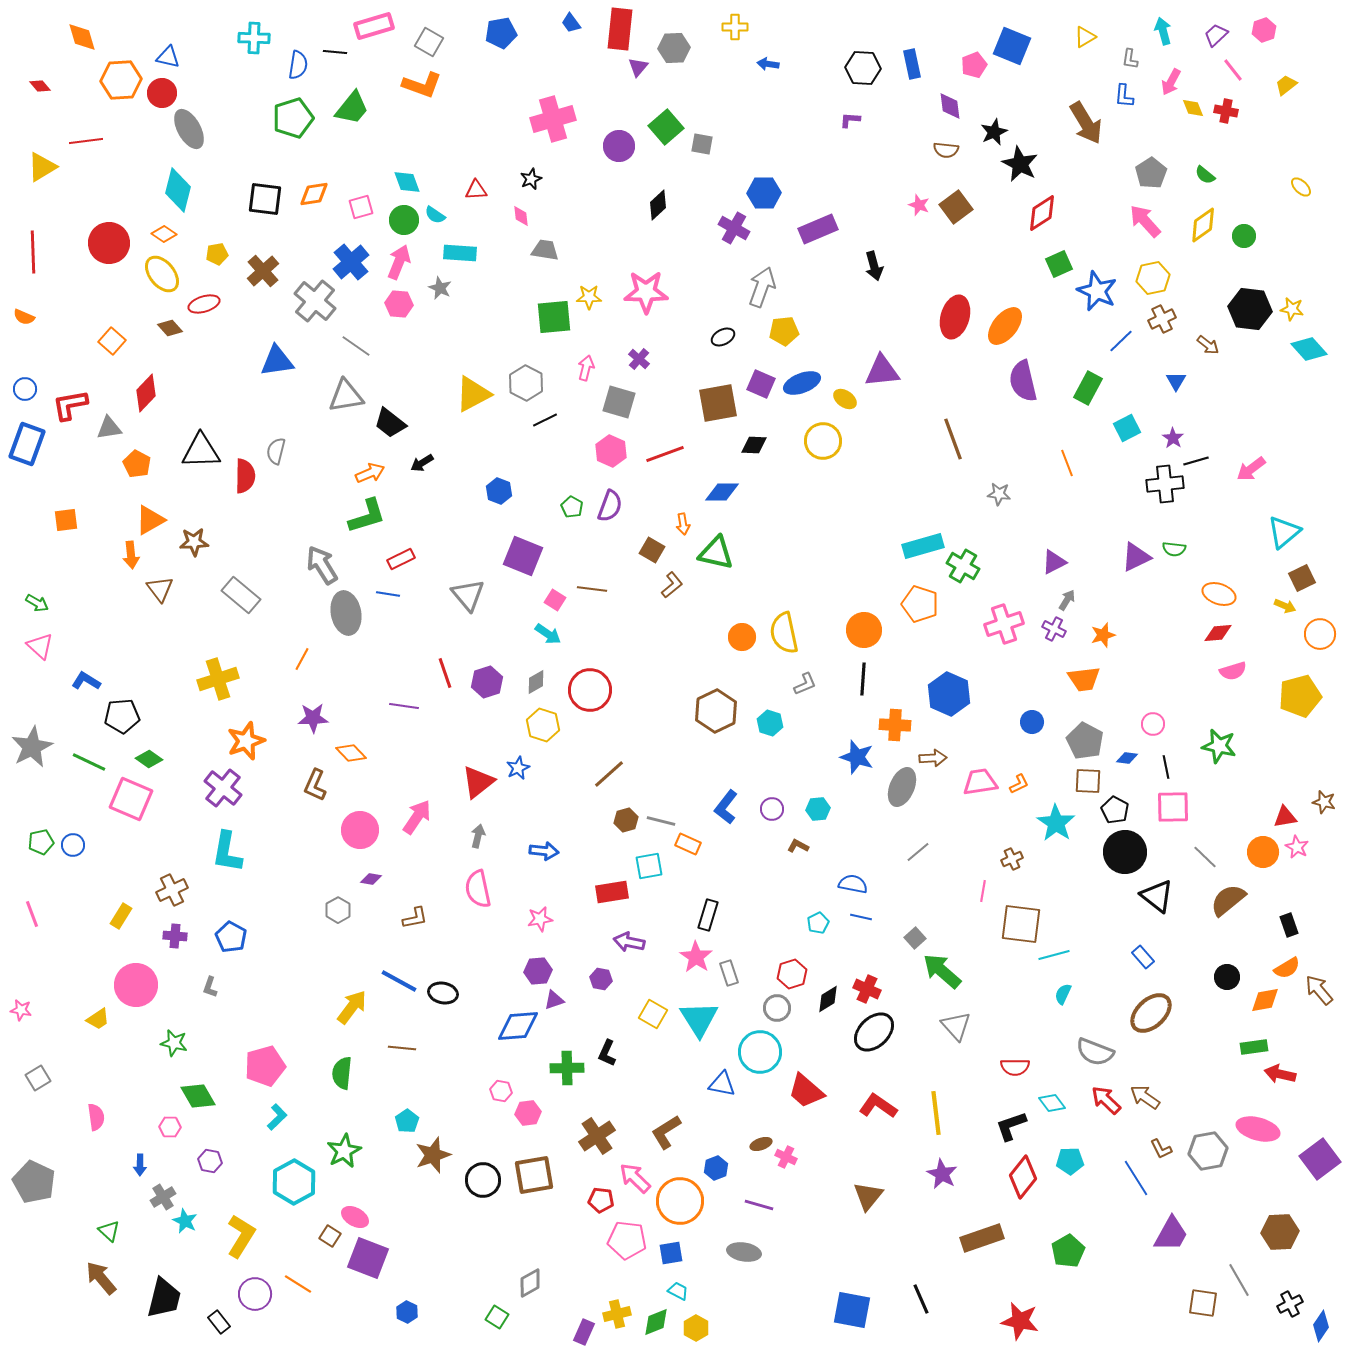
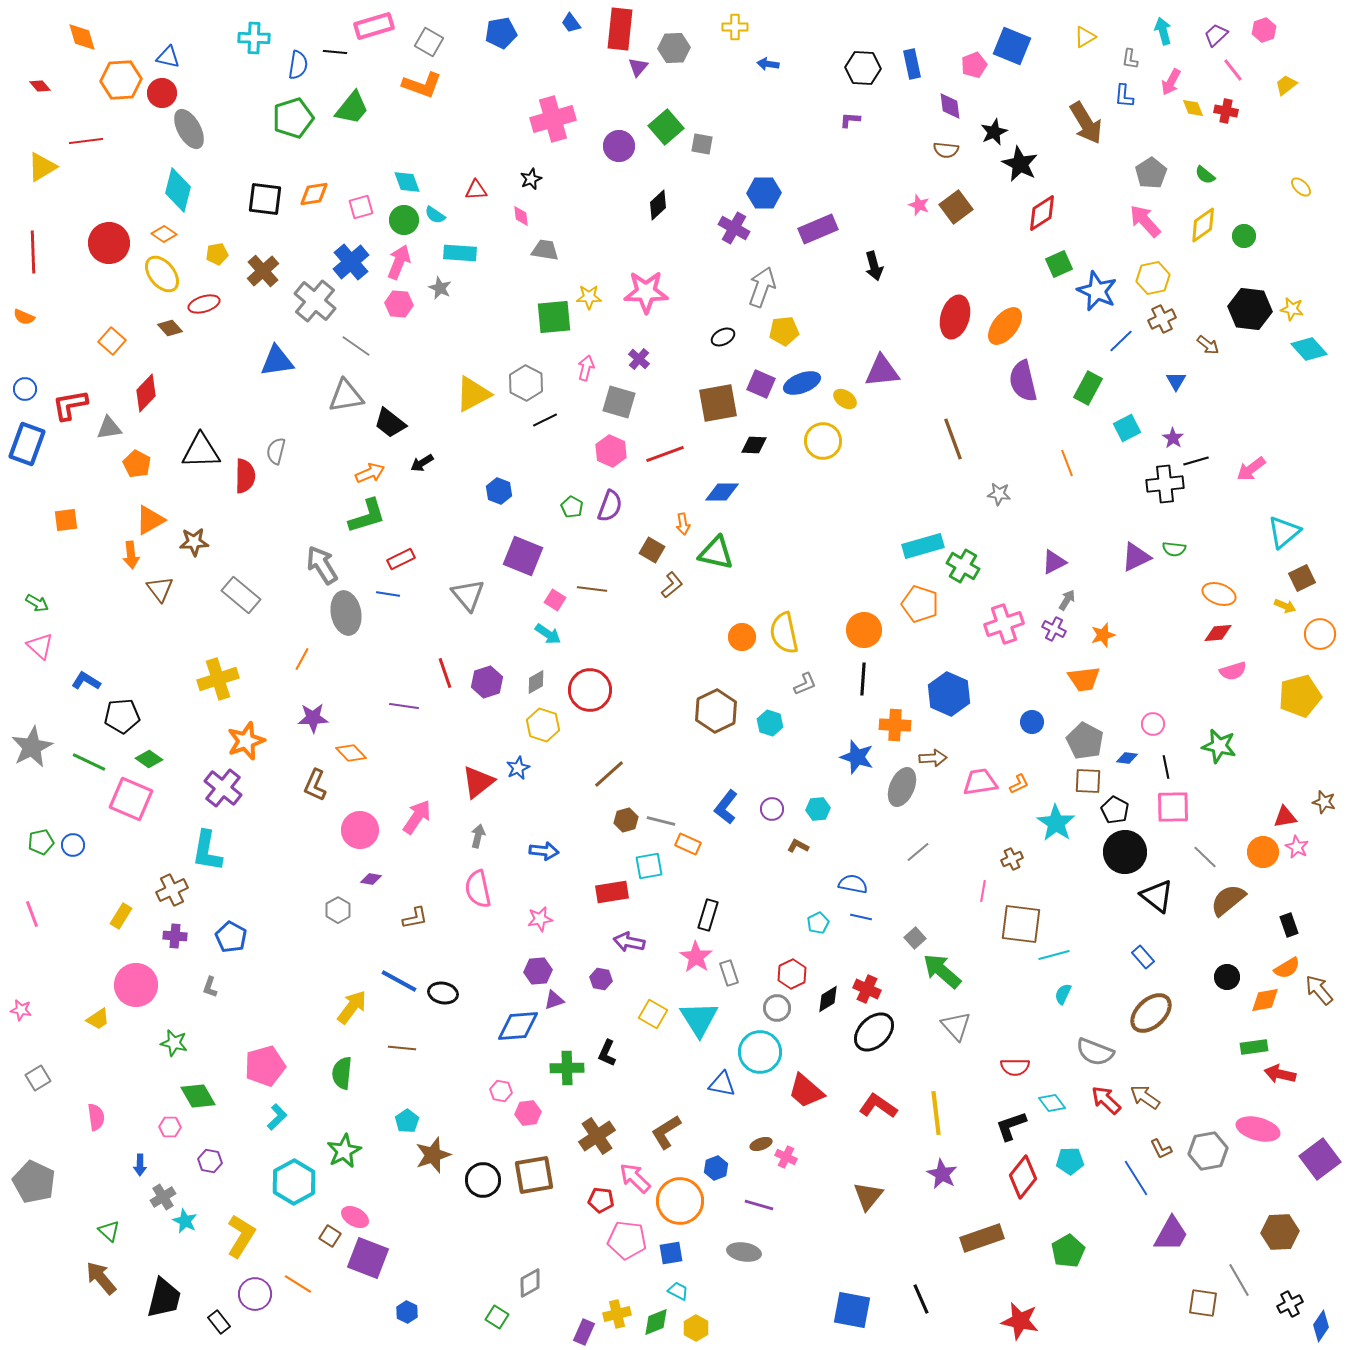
cyan L-shape at (227, 852): moved 20 px left, 1 px up
red hexagon at (792, 974): rotated 8 degrees counterclockwise
